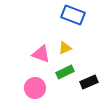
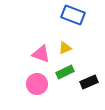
pink circle: moved 2 px right, 4 px up
